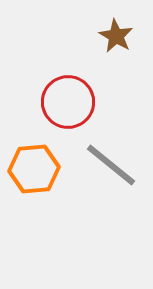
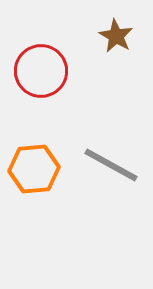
red circle: moved 27 px left, 31 px up
gray line: rotated 10 degrees counterclockwise
